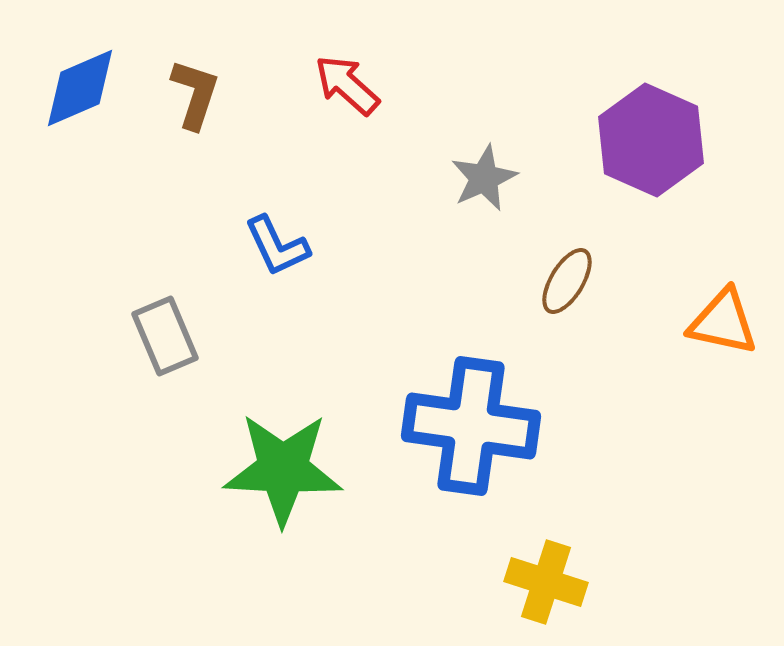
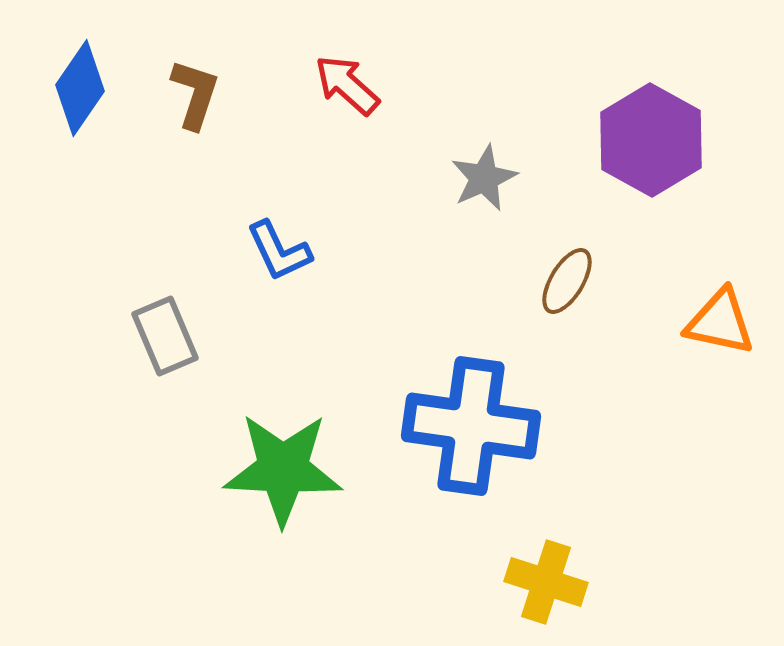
blue diamond: rotated 32 degrees counterclockwise
purple hexagon: rotated 5 degrees clockwise
blue L-shape: moved 2 px right, 5 px down
orange triangle: moved 3 px left
